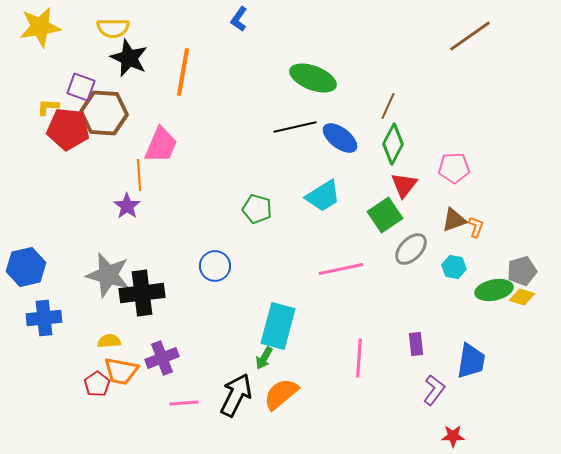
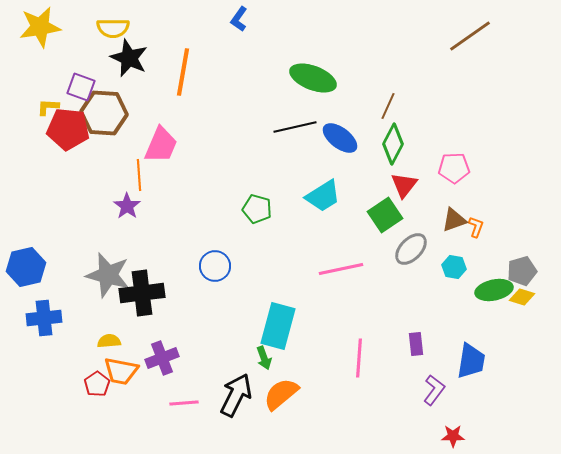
green arrow at (264, 358): rotated 50 degrees counterclockwise
